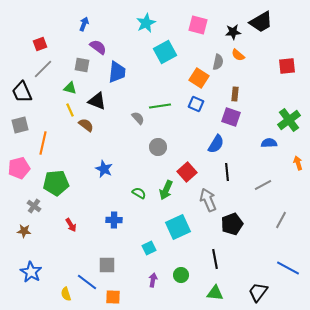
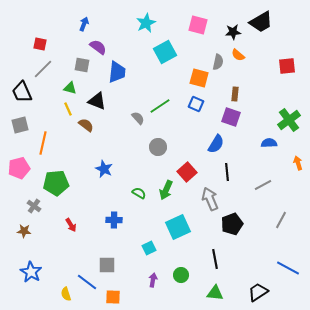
red square at (40, 44): rotated 32 degrees clockwise
orange square at (199, 78): rotated 18 degrees counterclockwise
green line at (160, 106): rotated 25 degrees counterclockwise
yellow line at (70, 110): moved 2 px left, 1 px up
gray arrow at (208, 200): moved 2 px right, 1 px up
black trapezoid at (258, 292): rotated 20 degrees clockwise
